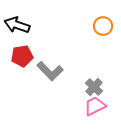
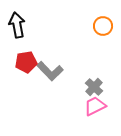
black arrow: rotated 60 degrees clockwise
red pentagon: moved 4 px right, 6 px down
